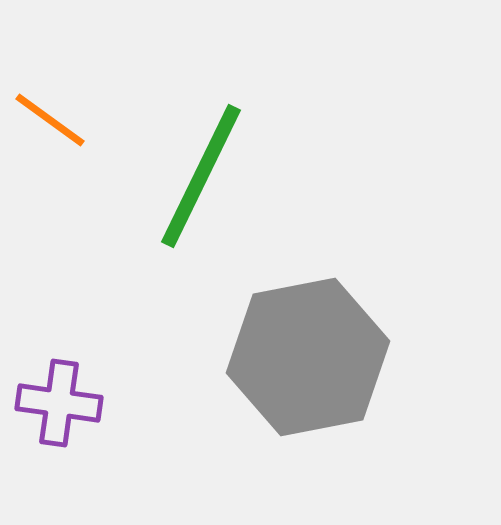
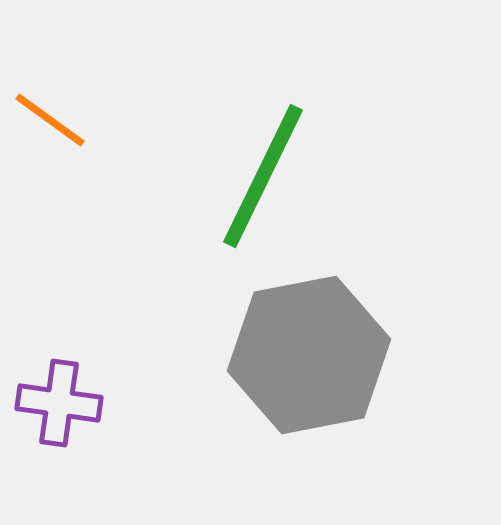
green line: moved 62 px right
gray hexagon: moved 1 px right, 2 px up
